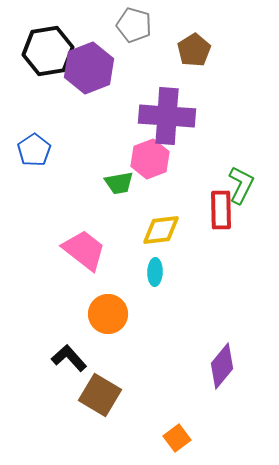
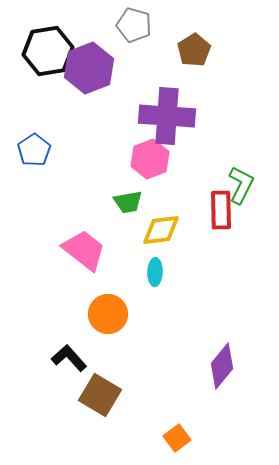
green trapezoid: moved 9 px right, 19 px down
